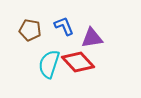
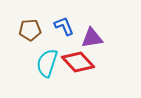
brown pentagon: rotated 15 degrees counterclockwise
cyan semicircle: moved 2 px left, 1 px up
